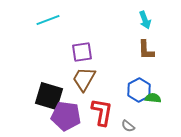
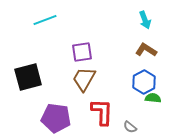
cyan line: moved 3 px left
brown L-shape: rotated 125 degrees clockwise
blue hexagon: moved 5 px right, 8 px up
black square: moved 21 px left, 19 px up; rotated 32 degrees counterclockwise
red L-shape: rotated 8 degrees counterclockwise
purple pentagon: moved 10 px left, 2 px down
gray semicircle: moved 2 px right, 1 px down
